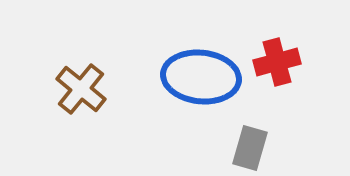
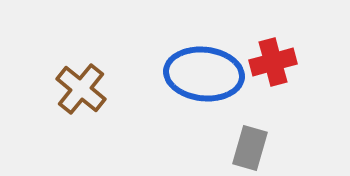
red cross: moved 4 px left
blue ellipse: moved 3 px right, 3 px up
